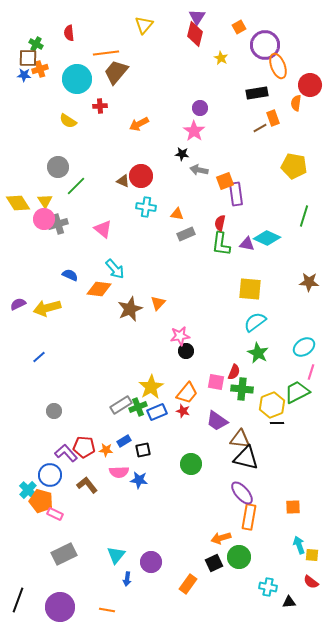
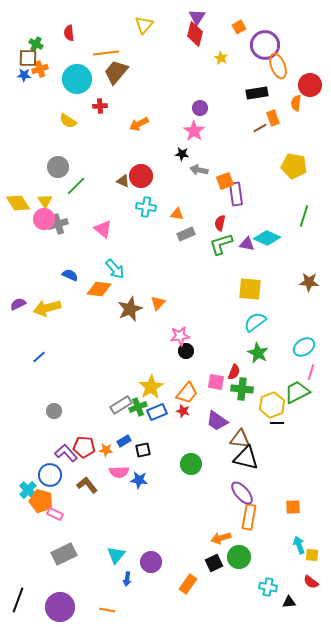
green L-shape at (221, 244): rotated 65 degrees clockwise
